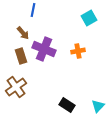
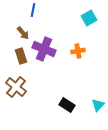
brown cross: rotated 15 degrees counterclockwise
cyan triangle: moved 1 px up
